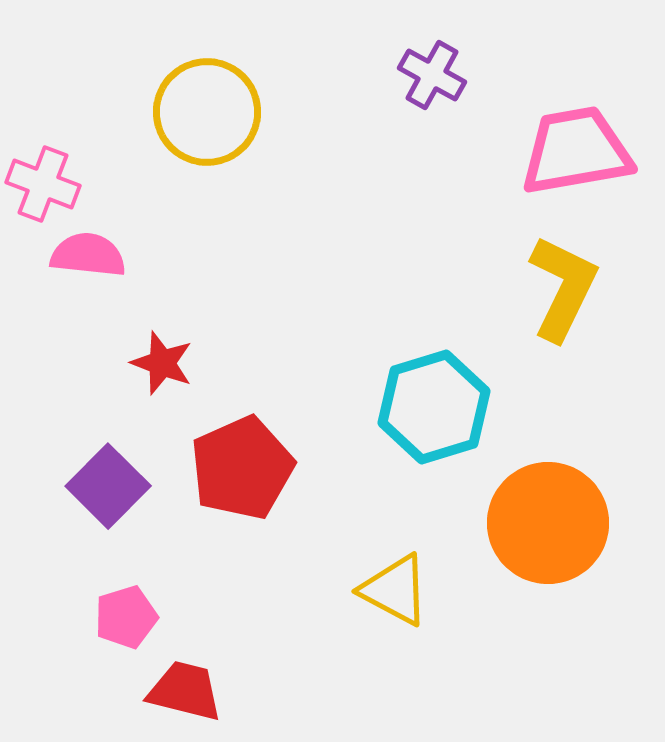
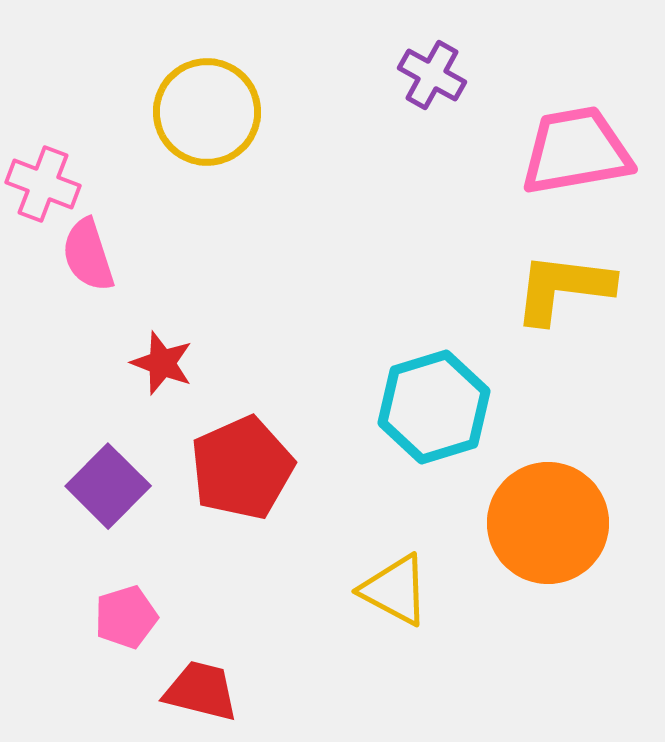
pink semicircle: rotated 114 degrees counterclockwise
yellow L-shape: rotated 109 degrees counterclockwise
red trapezoid: moved 16 px right
